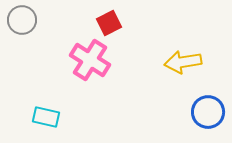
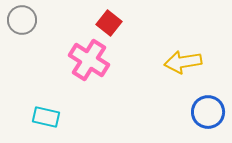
red square: rotated 25 degrees counterclockwise
pink cross: moved 1 px left
